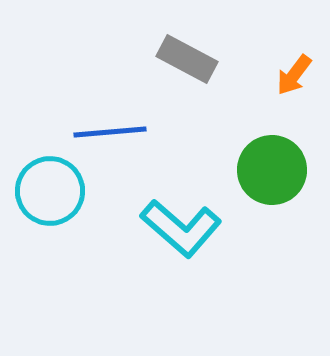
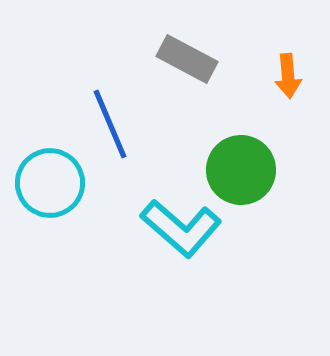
orange arrow: moved 6 px left, 1 px down; rotated 42 degrees counterclockwise
blue line: moved 8 px up; rotated 72 degrees clockwise
green circle: moved 31 px left
cyan circle: moved 8 px up
